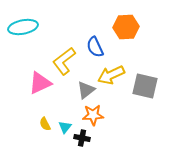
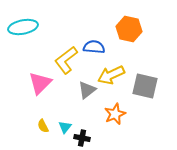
orange hexagon: moved 3 px right, 2 px down; rotated 15 degrees clockwise
blue semicircle: moved 1 px left; rotated 120 degrees clockwise
yellow L-shape: moved 2 px right, 1 px up
pink triangle: rotated 20 degrees counterclockwise
gray triangle: moved 1 px right
orange star: moved 22 px right, 1 px up; rotated 20 degrees counterclockwise
yellow semicircle: moved 2 px left, 2 px down
